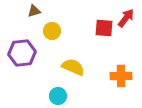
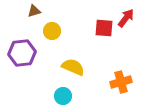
orange cross: moved 6 px down; rotated 15 degrees counterclockwise
cyan circle: moved 5 px right
